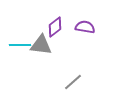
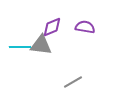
purple diamond: moved 3 px left; rotated 15 degrees clockwise
cyan line: moved 2 px down
gray line: rotated 12 degrees clockwise
